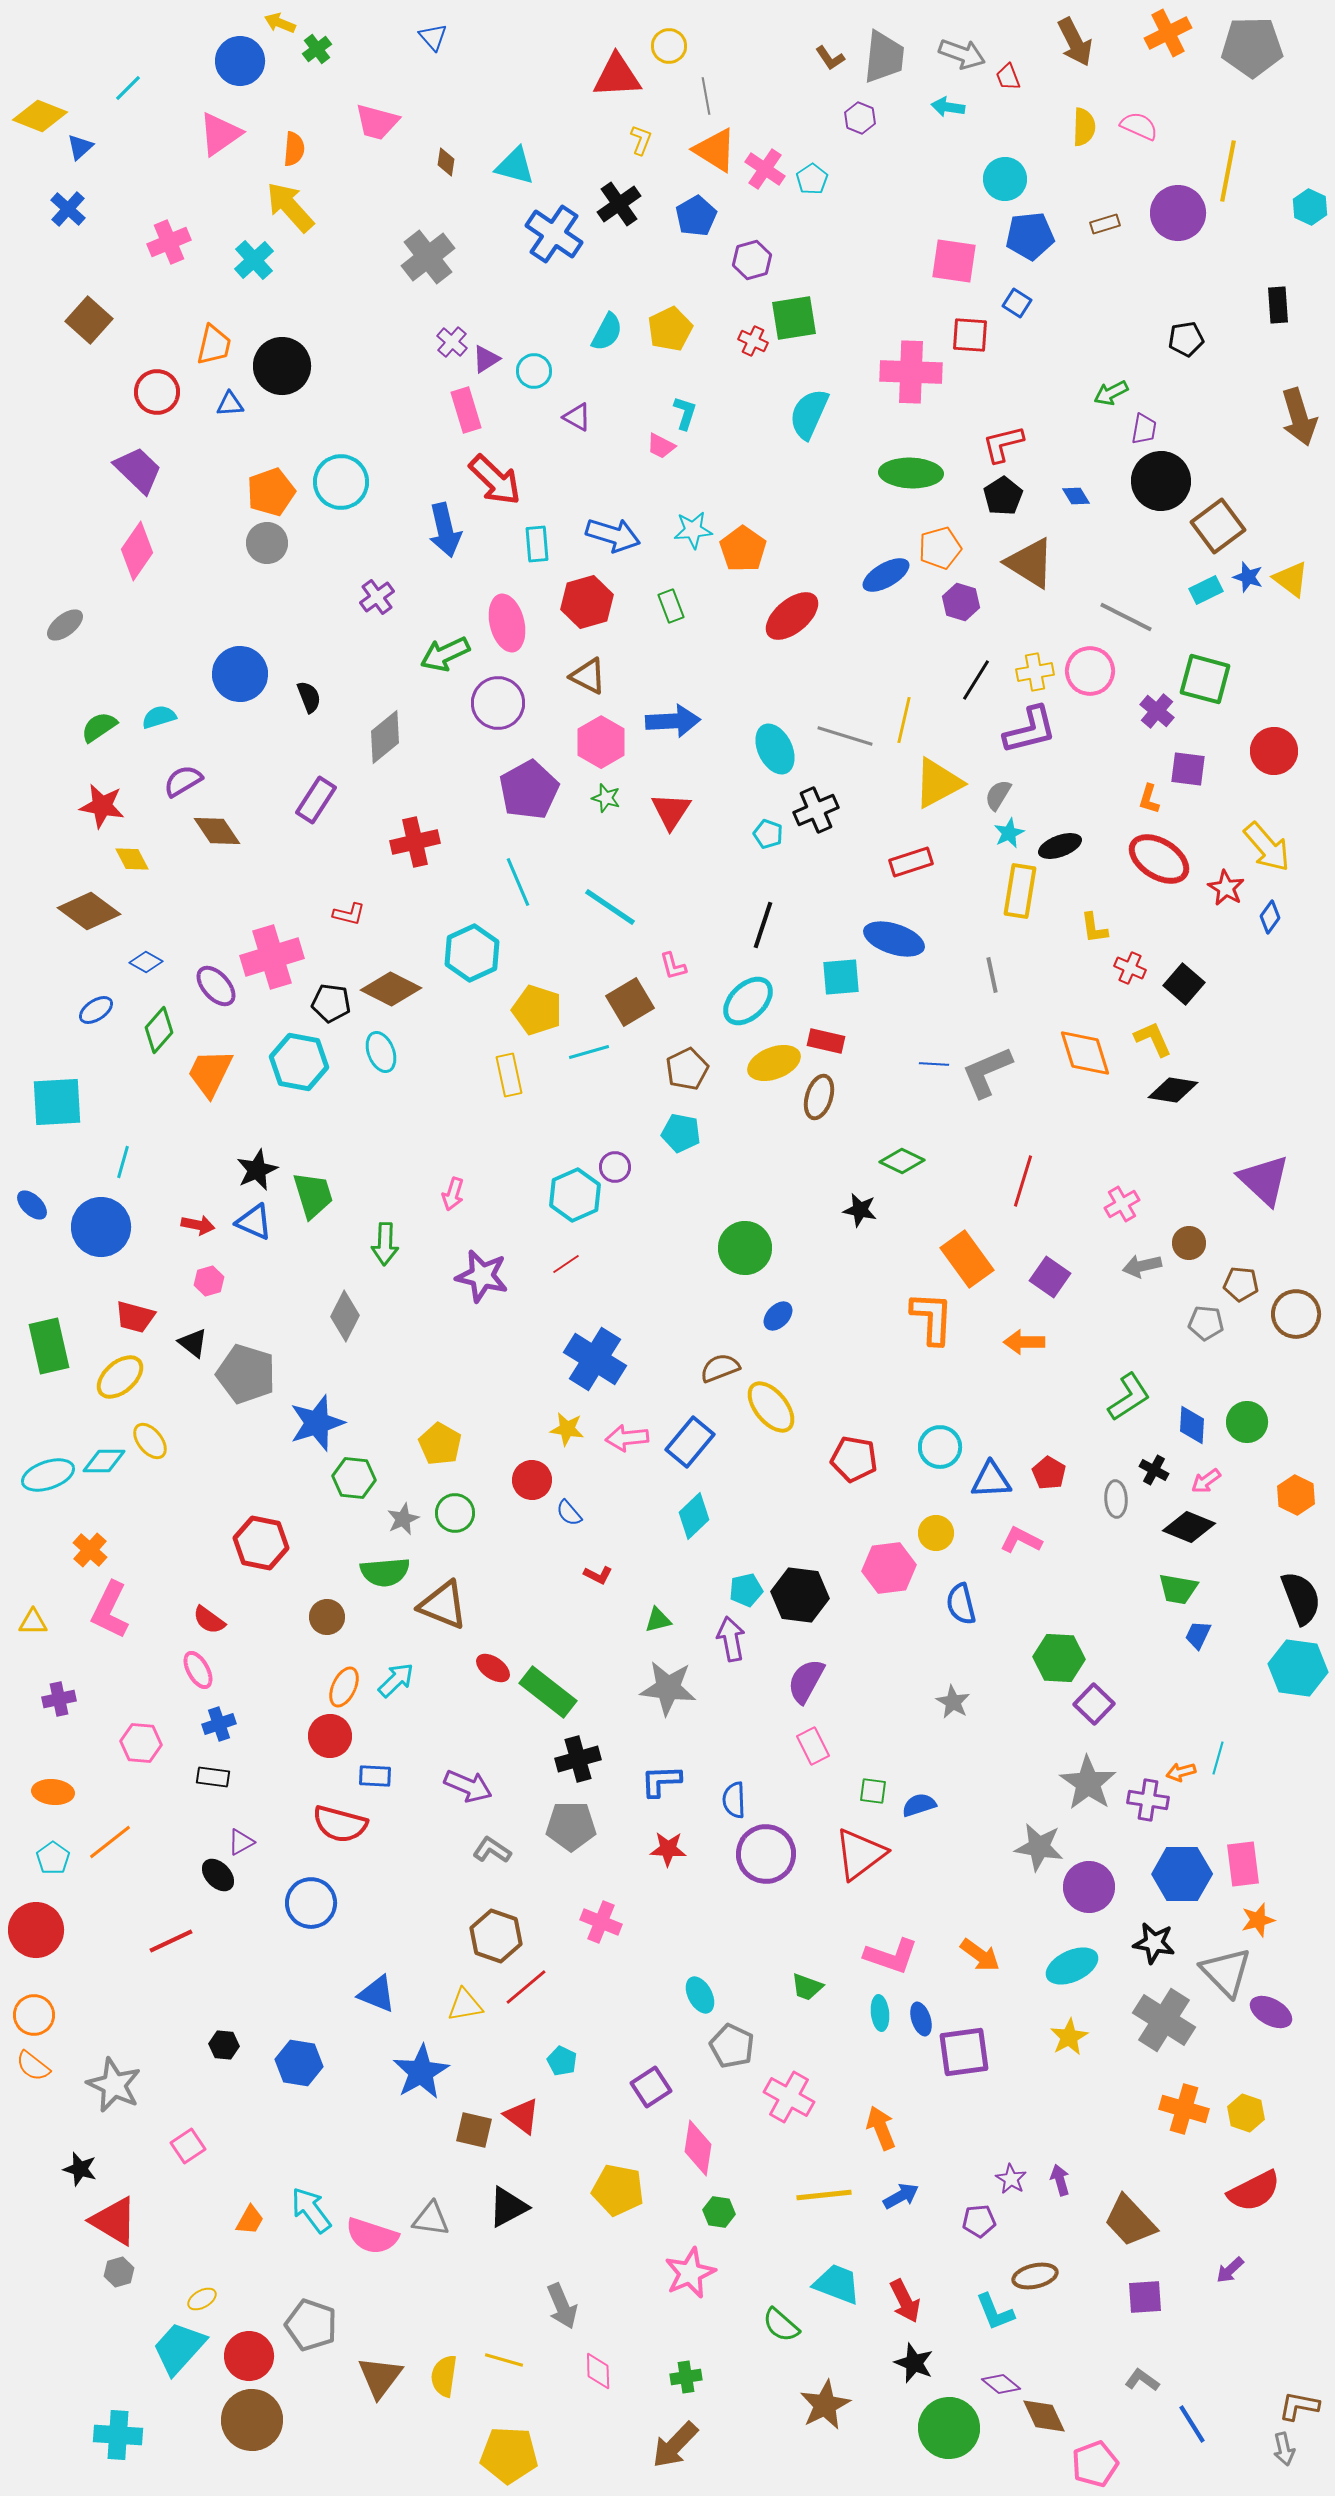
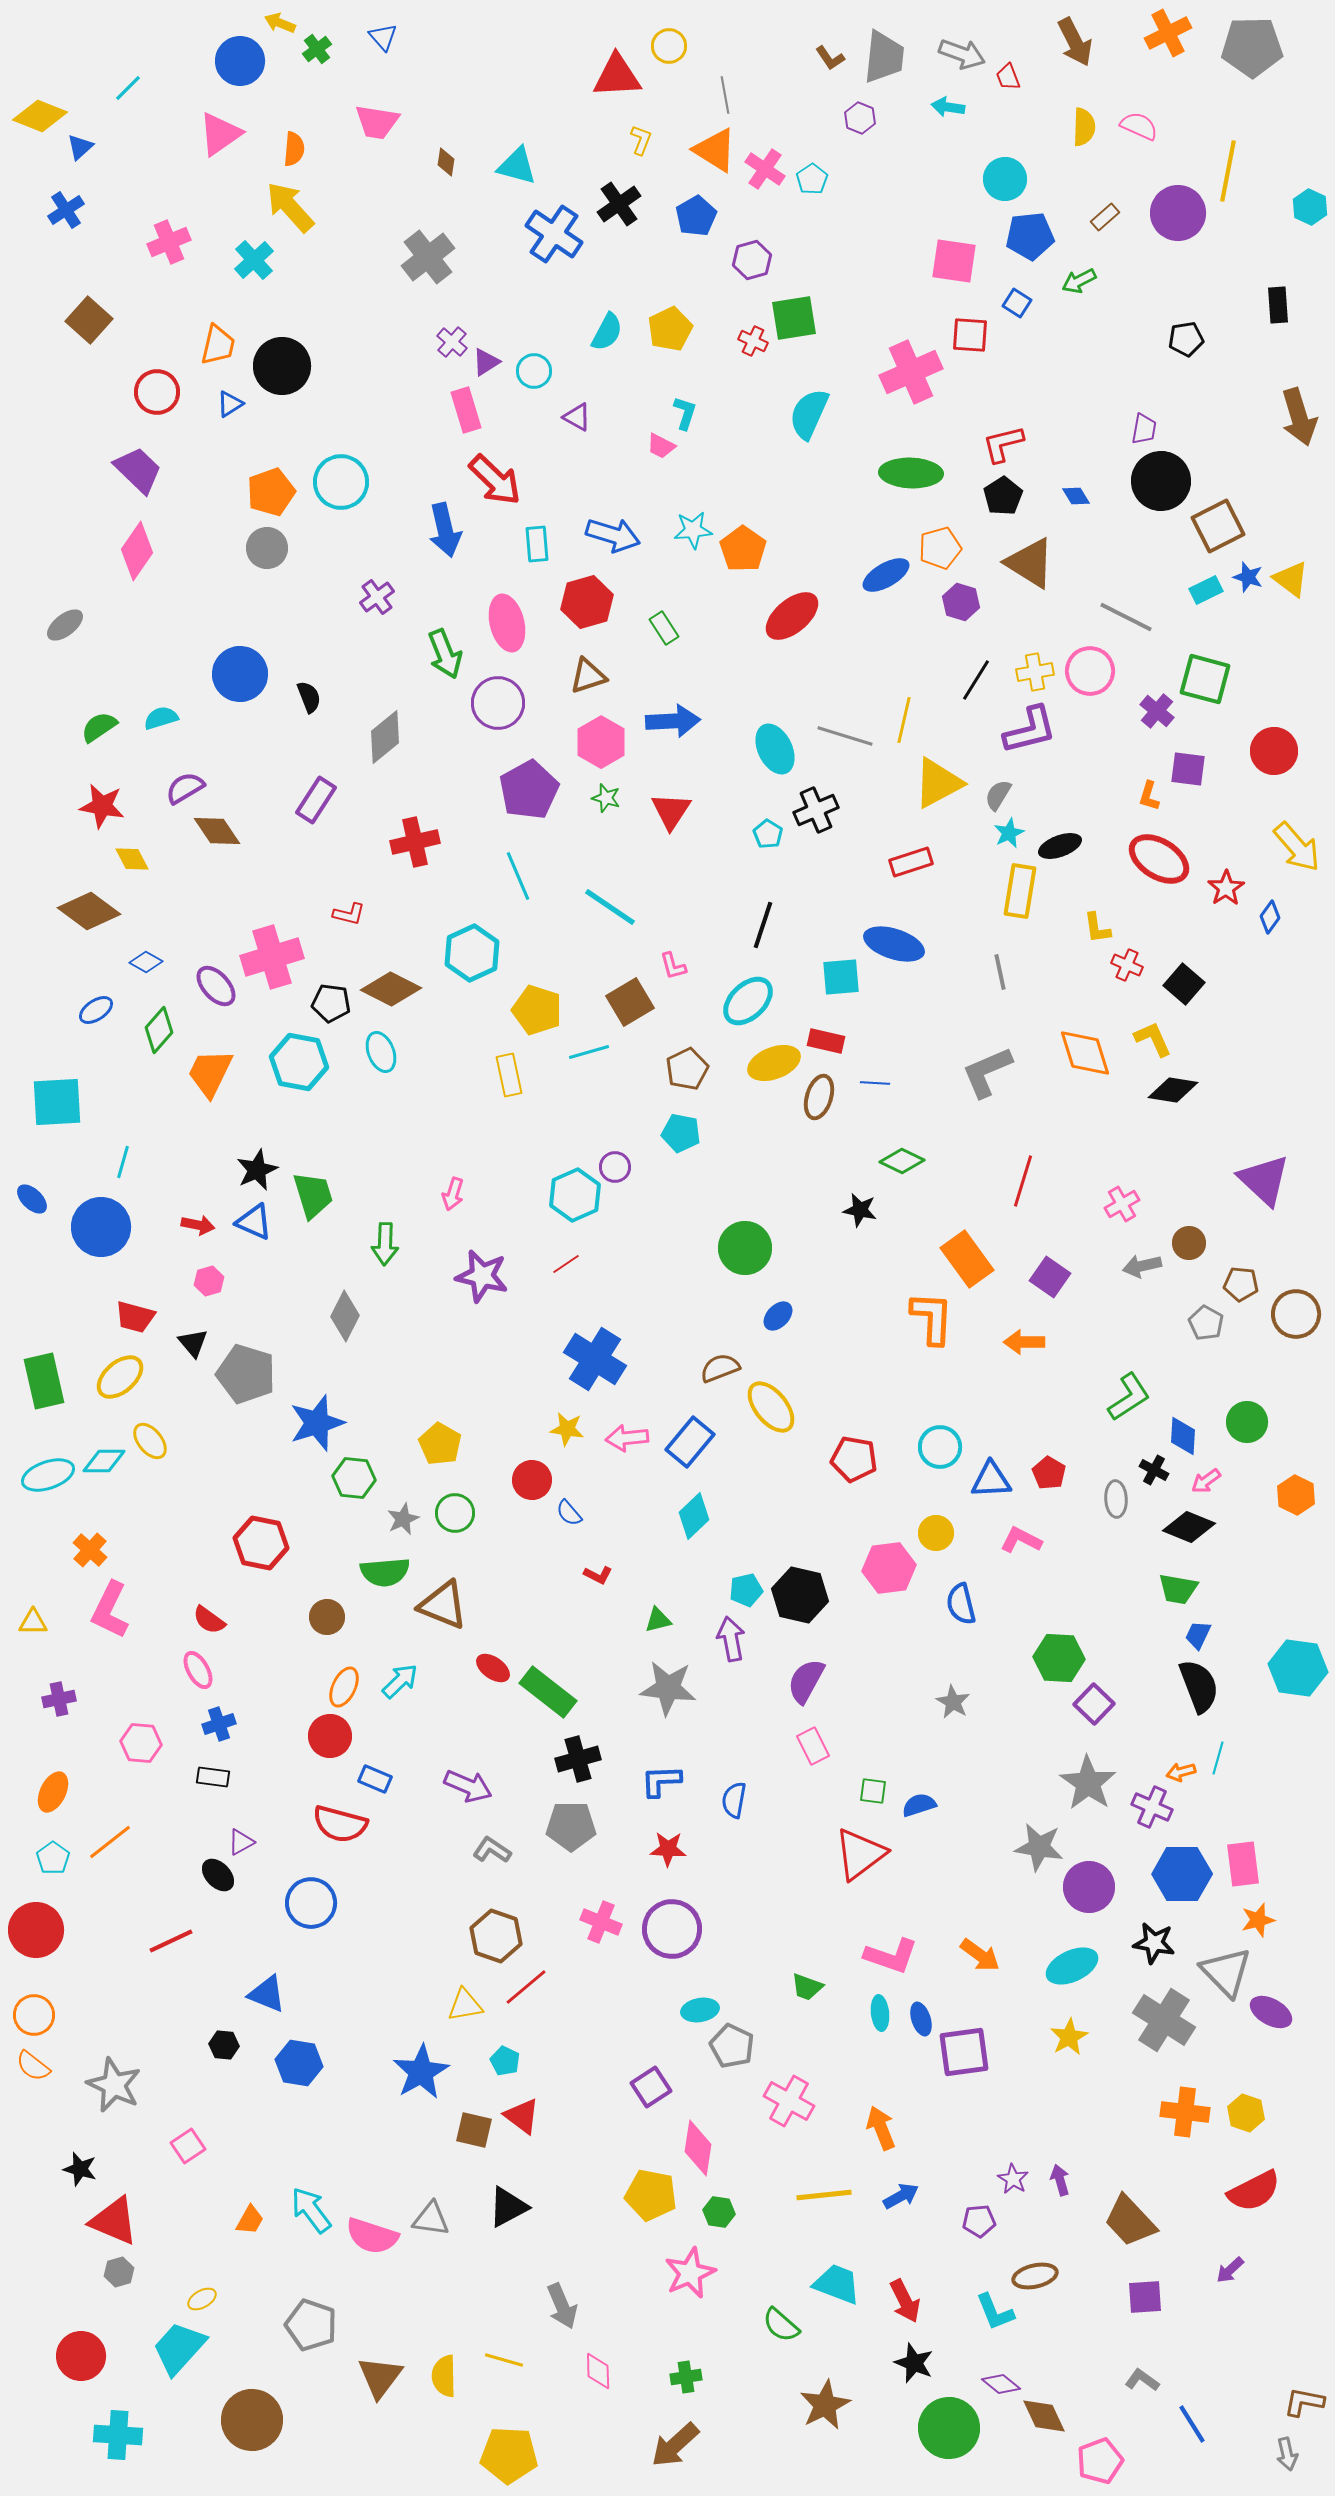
blue triangle at (433, 37): moved 50 px left
gray line at (706, 96): moved 19 px right, 1 px up
pink trapezoid at (377, 122): rotated 6 degrees counterclockwise
cyan triangle at (515, 166): moved 2 px right
blue cross at (68, 209): moved 2 px left, 1 px down; rotated 15 degrees clockwise
brown rectangle at (1105, 224): moved 7 px up; rotated 24 degrees counterclockwise
orange trapezoid at (214, 345): moved 4 px right
purple triangle at (486, 359): moved 3 px down
pink cross at (911, 372): rotated 26 degrees counterclockwise
green arrow at (1111, 393): moved 32 px left, 112 px up
blue triangle at (230, 404): rotated 28 degrees counterclockwise
brown square at (1218, 526): rotated 10 degrees clockwise
gray circle at (267, 543): moved 5 px down
green rectangle at (671, 606): moved 7 px left, 22 px down; rotated 12 degrees counterclockwise
green arrow at (445, 654): rotated 87 degrees counterclockwise
brown triangle at (588, 676): rotated 45 degrees counterclockwise
cyan semicircle at (159, 717): moved 2 px right, 1 px down
purple semicircle at (183, 781): moved 2 px right, 7 px down
orange L-shape at (1149, 799): moved 3 px up
cyan pentagon at (768, 834): rotated 12 degrees clockwise
yellow arrow at (1267, 847): moved 30 px right
cyan line at (518, 882): moved 6 px up
red star at (1226, 888): rotated 9 degrees clockwise
yellow L-shape at (1094, 928): moved 3 px right
blue ellipse at (894, 939): moved 5 px down
red cross at (1130, 968): moved 3 px left, 3 px up
gray line at (992, 975): moved 8 px right, 3 px up
blue line at (934, 1064): moved 59 px left, 19 px down
blue ellipse at (32, 1205): moved 6 px up
gray pentagon at (1206, 1323): rotated 24 degrees clockwise
black triangle at (193, 1343): rotated 12 degrees clockwise
green rectangle at (49, 1346): moved 5 px left, 35 px down
blue diamond at (1192, 1425): moved 9 px left, 11 px down
black hexagon at (800, 1595): rotated 6 degrees clockwise
black semicircle at (1301, 1598): moved 102 px left, 88 px down
cyan arrow at (396, 1680): moved 4 px right, 1 px down
blue rectangle at (375, 1776): moved 3 px down; rotated 20 degrees clockwise
orange ellipse at (53, 1792): rotated 69 degrees counterclockwise
blue semicircle at (734, 1800): rotated 12 degrees clockwise
purple cross at (1148, 1800): moved 4 px right, 7 px down; rotated 15 degrees clockwise
purple circle at (766, 1854): moved 94 px left, 75 px down
blue triangle at (377, 1994): moved 110 px left
cyan ellipse at (700, 1995): moved 15 px down; rotated 72 degrees counterclockwise
cyan pentagon at (562, 2061): moved 57 px left
pink cross at (789, 2097): moved 4 px down
orange cross at (1184, 2109): moved 1 px right, 3 px down; rotated 9 degrees counterclockwise
purple star at (1011, 2179): moved 2 px right
yellow pentagon at (618, 2190): moved 33 px right, 5 px down
red triangle at (114, 2221): rotated 8 degrees counterclockwise
red circle at (249, 2356): moved 168 px left
yellow semicircle at (444, 2376): rotated 9 degrees counterclockwise
brown L-shape at (1299, 2406): moved 5 px right, 4 px up
brown arrow at (675, 2445): rotated 4 degrees clockwise
gray arrow at (1284, 2449): moved 3 px right, 5 px down
pink pentagon at (1095, 2464): moved 5 px right, 3 px up
